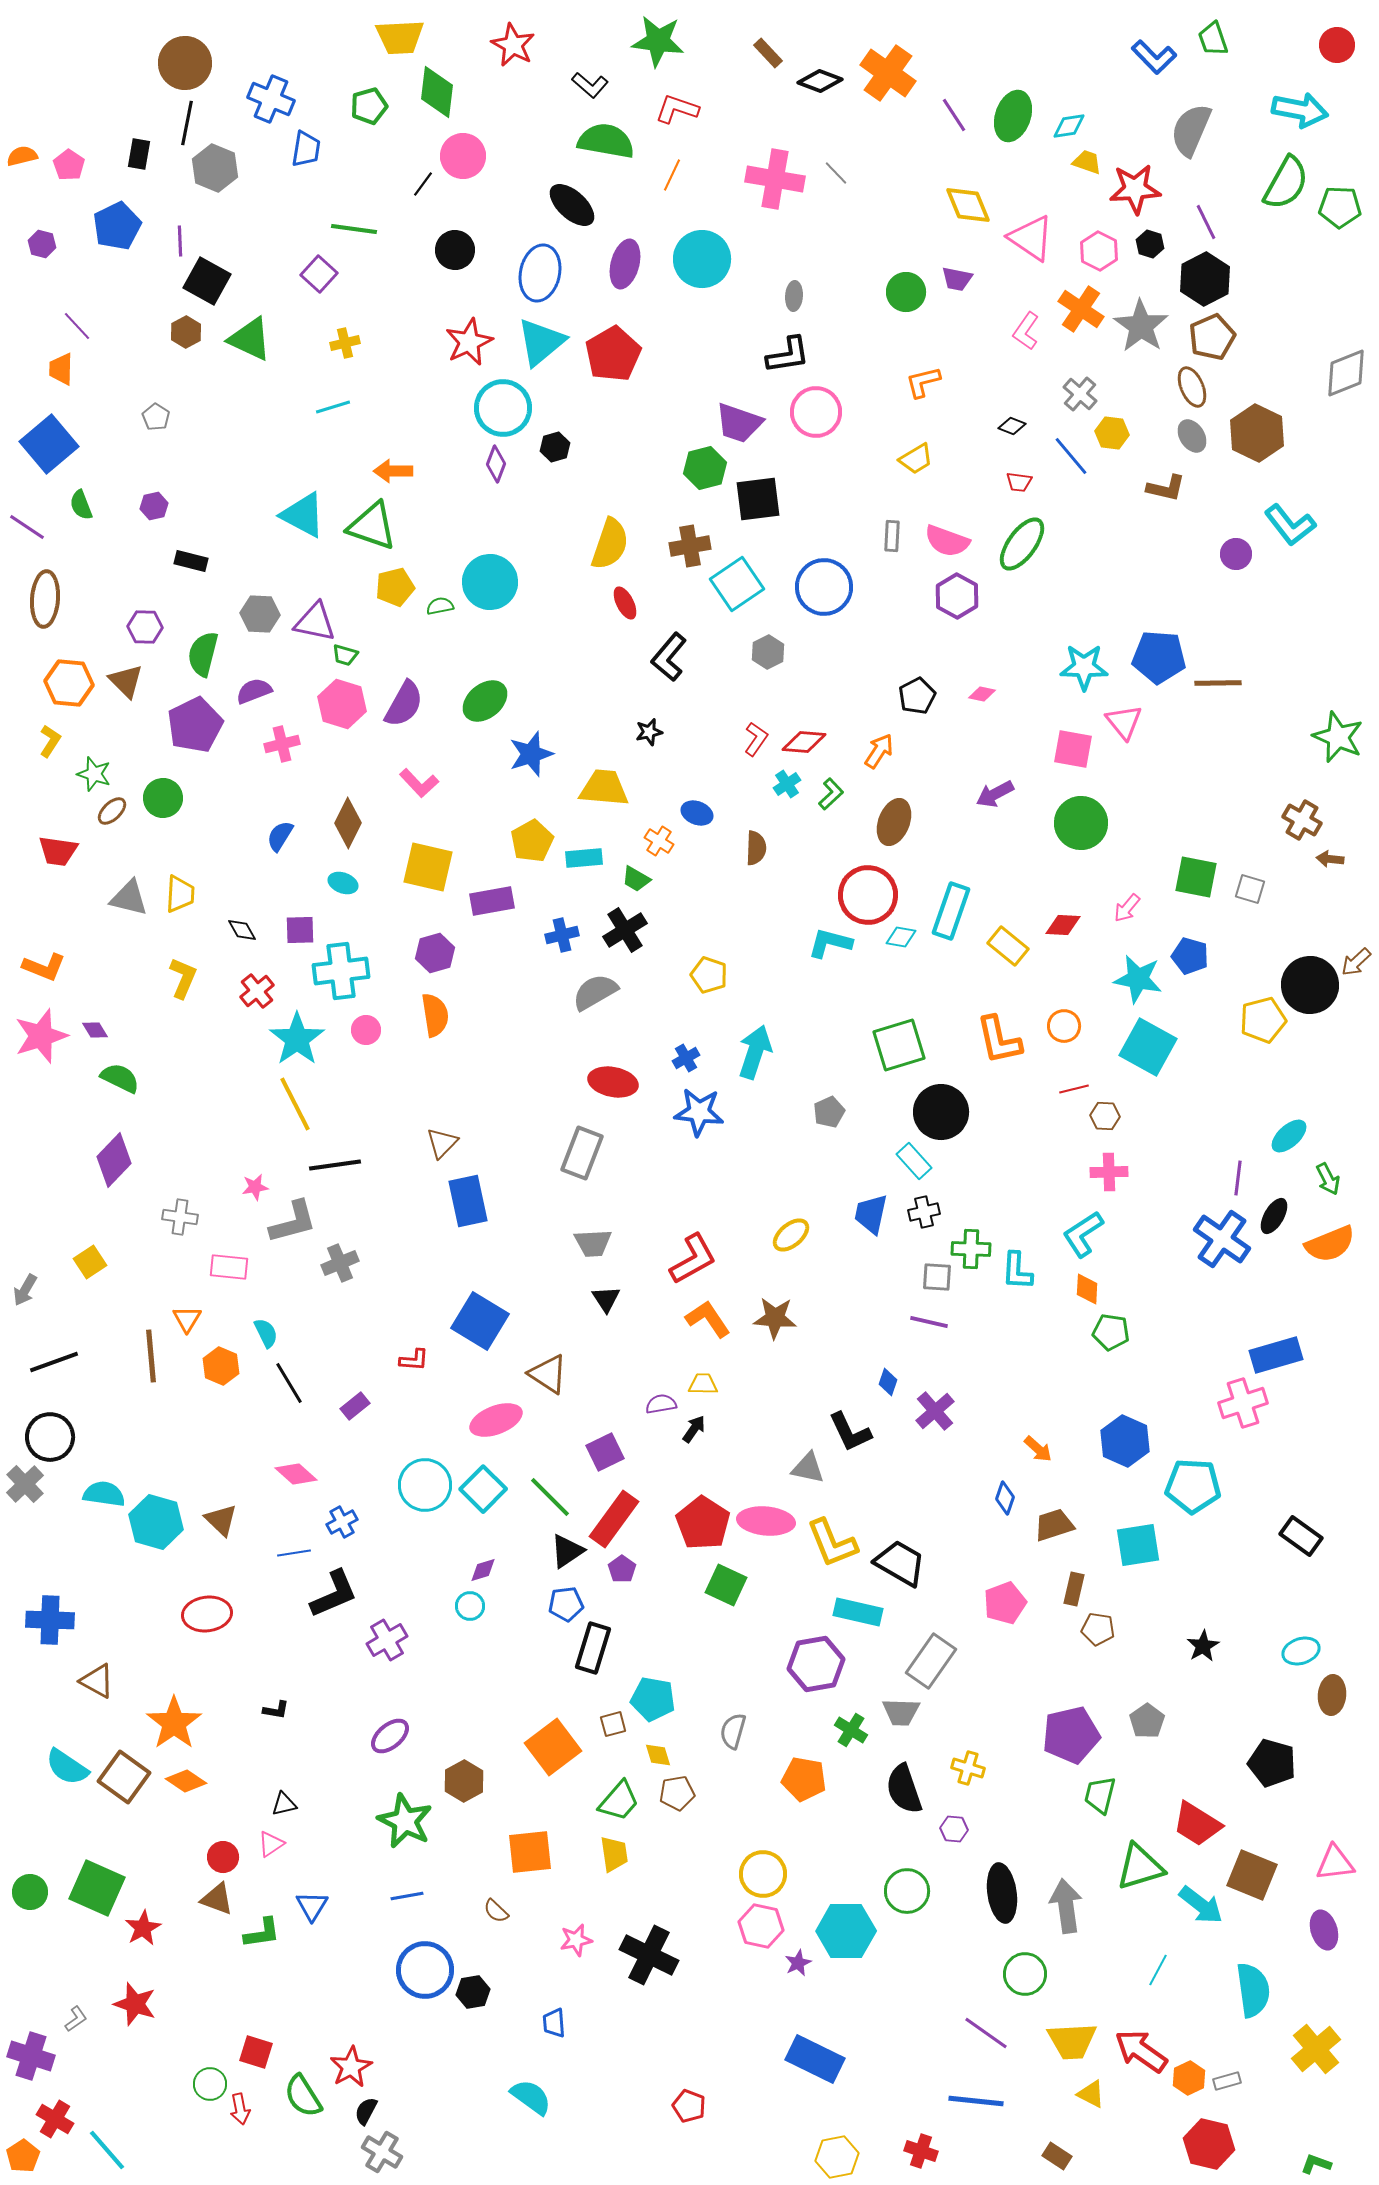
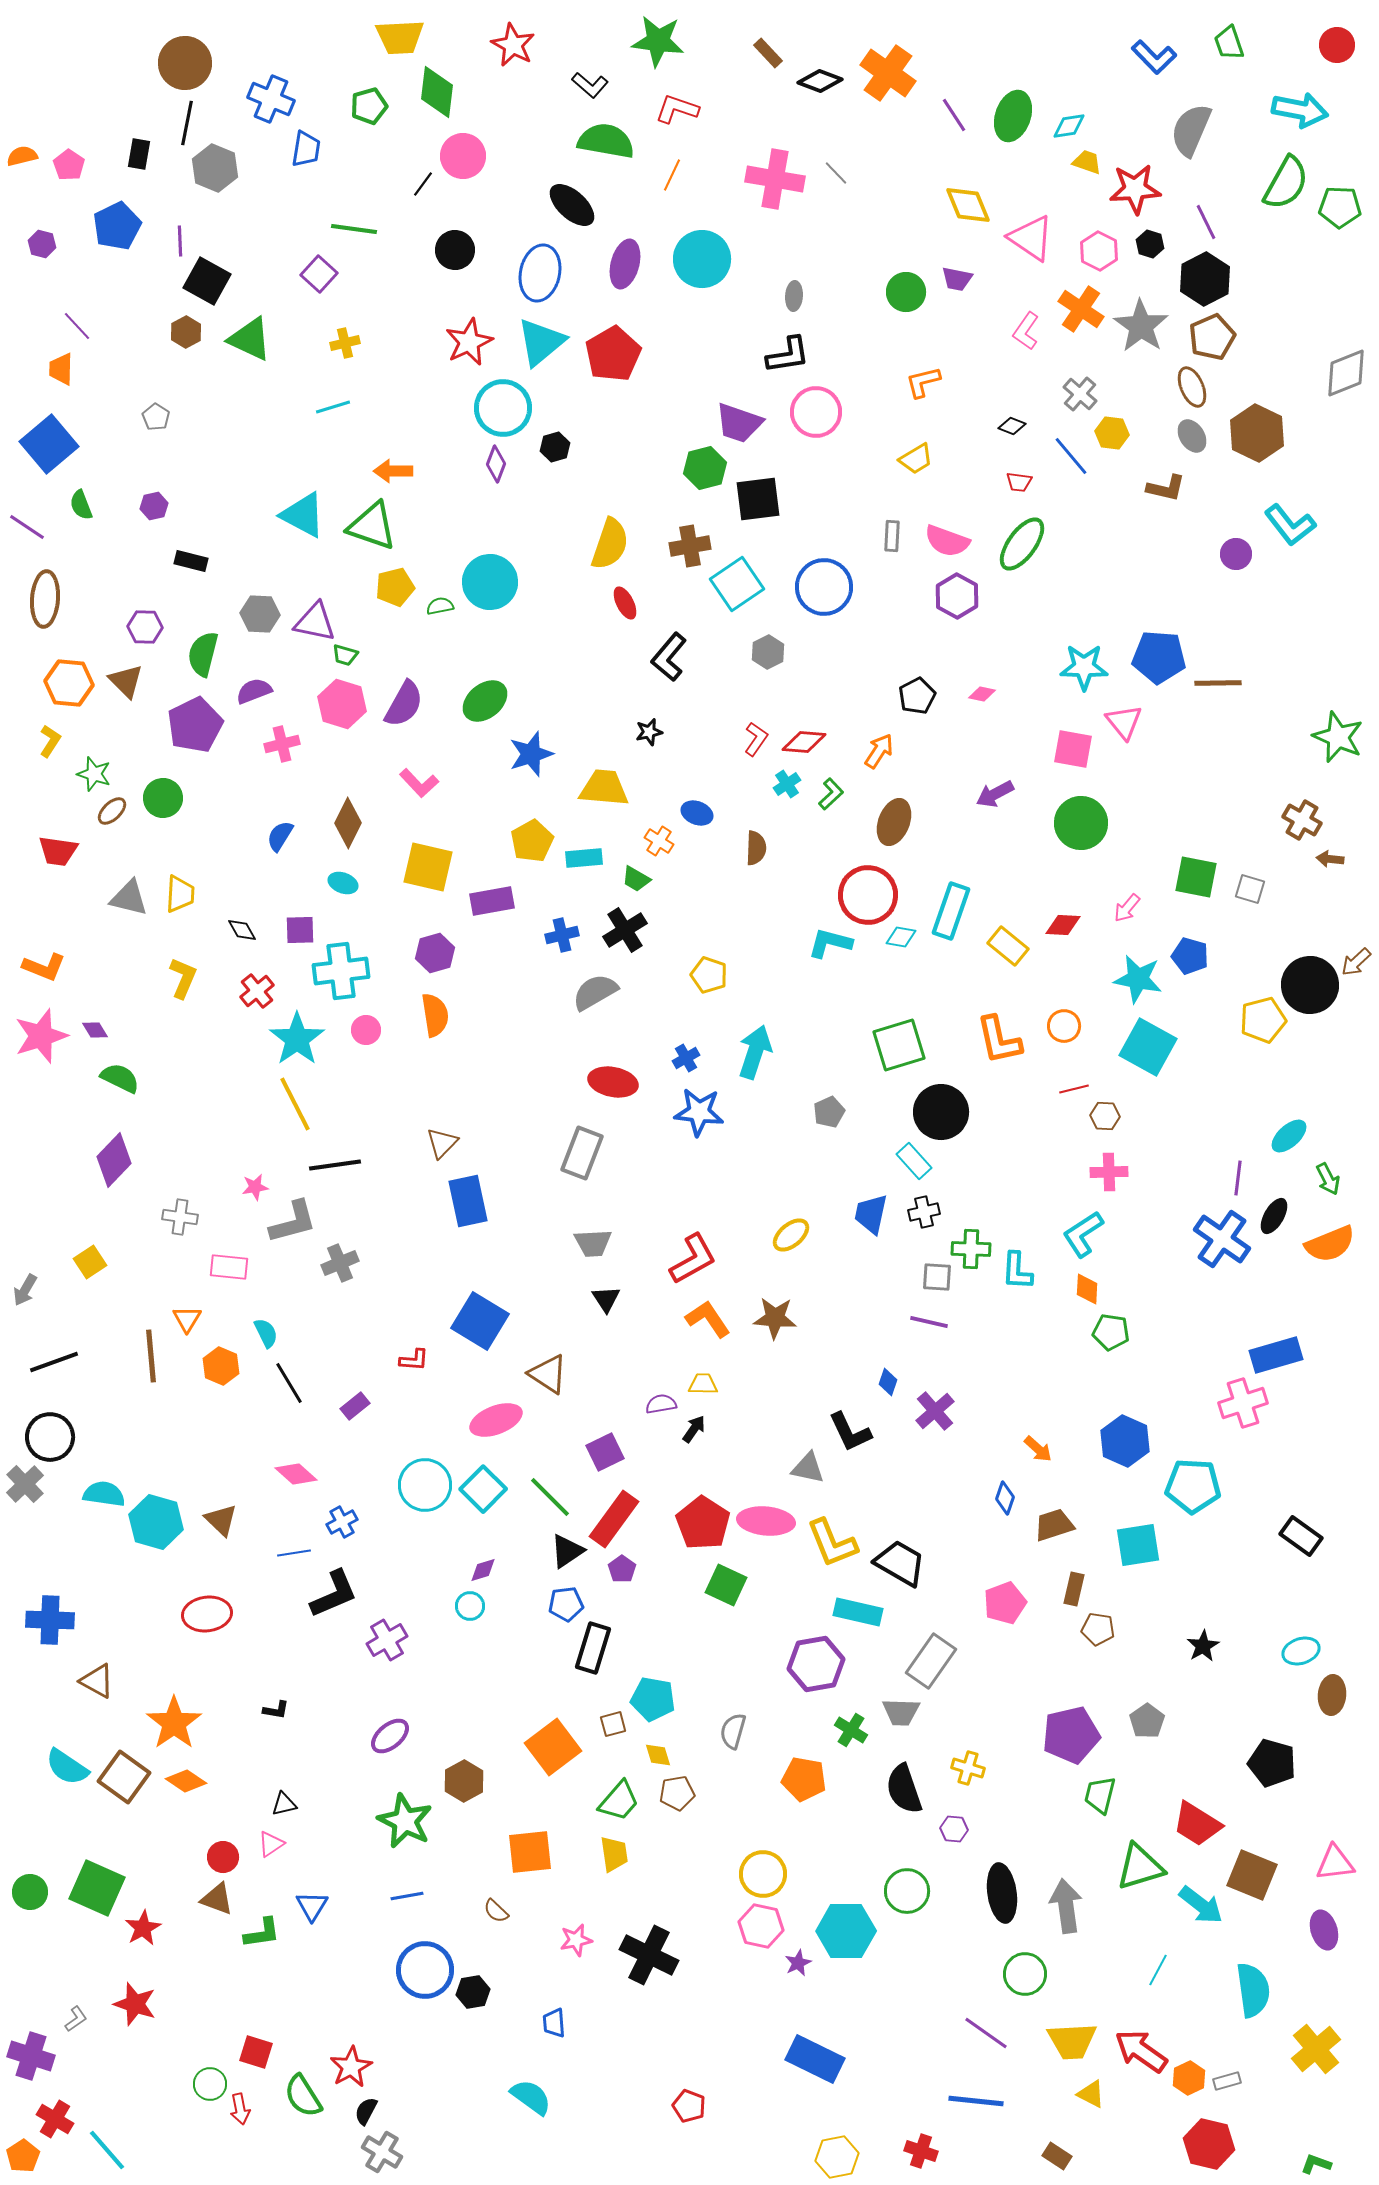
green trapezoid at (1213, 39): moved 16 px right, 4 px down
